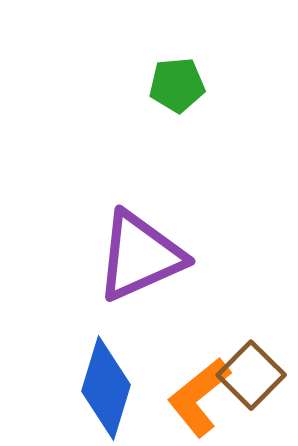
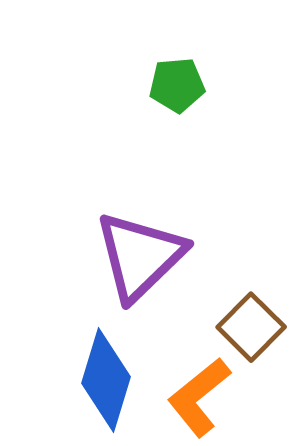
purple triangle: rotated 20 degrees counterclockwise
brown square: moved 48 px up
blue diamond: moved 8 px up
